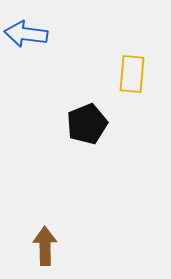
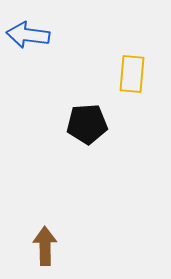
blue arrow: moved 2 px right, 1 px down
black pentagon: rotated 18 degrees clockwise
